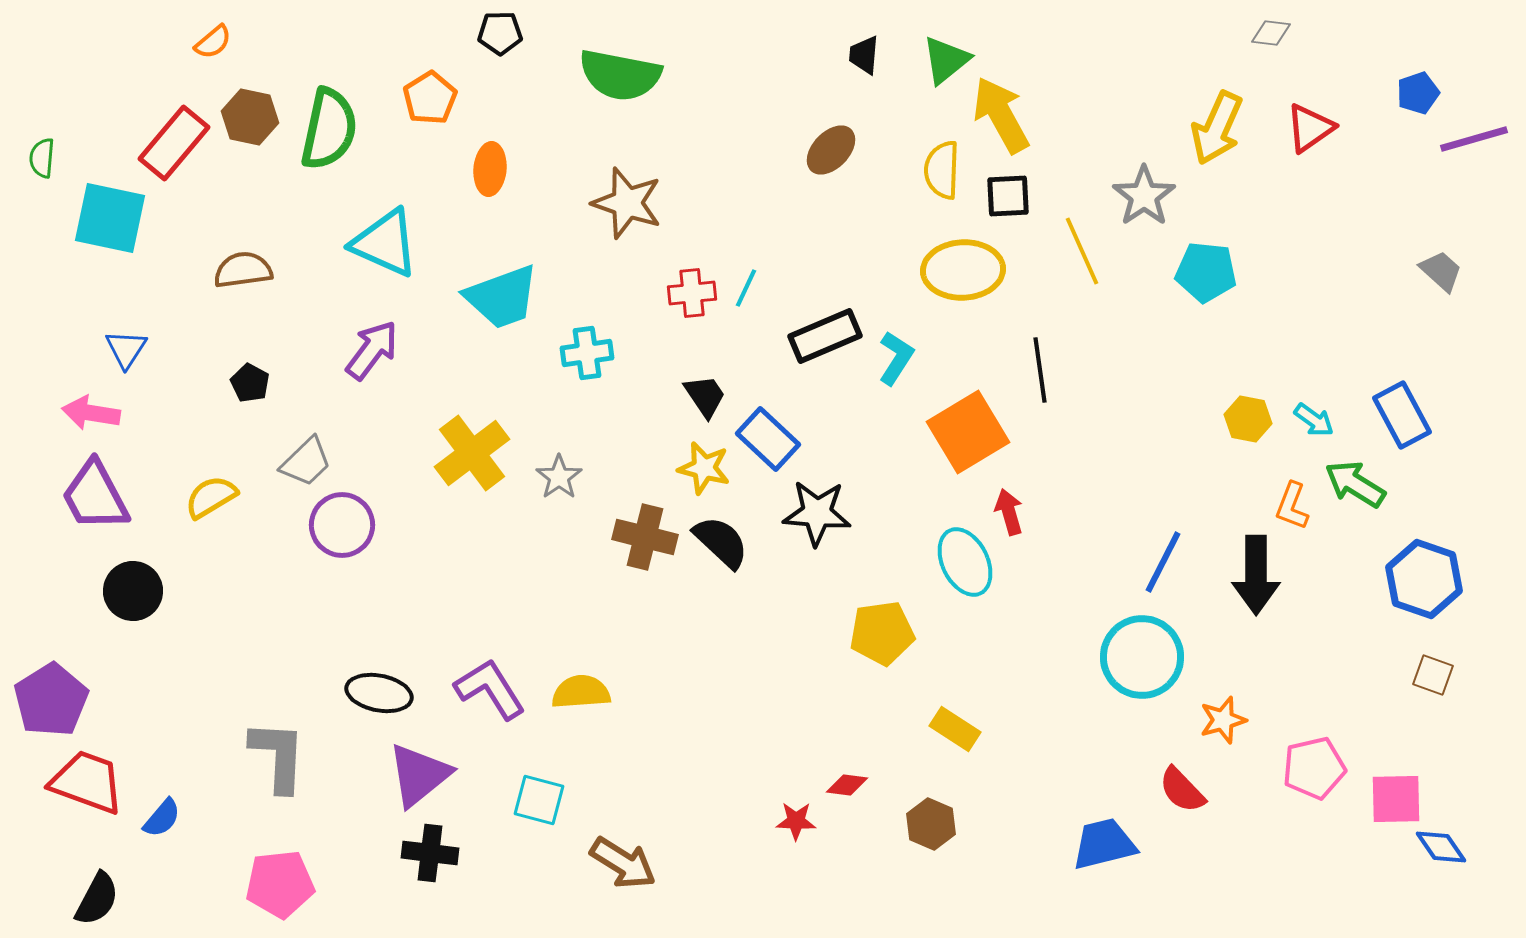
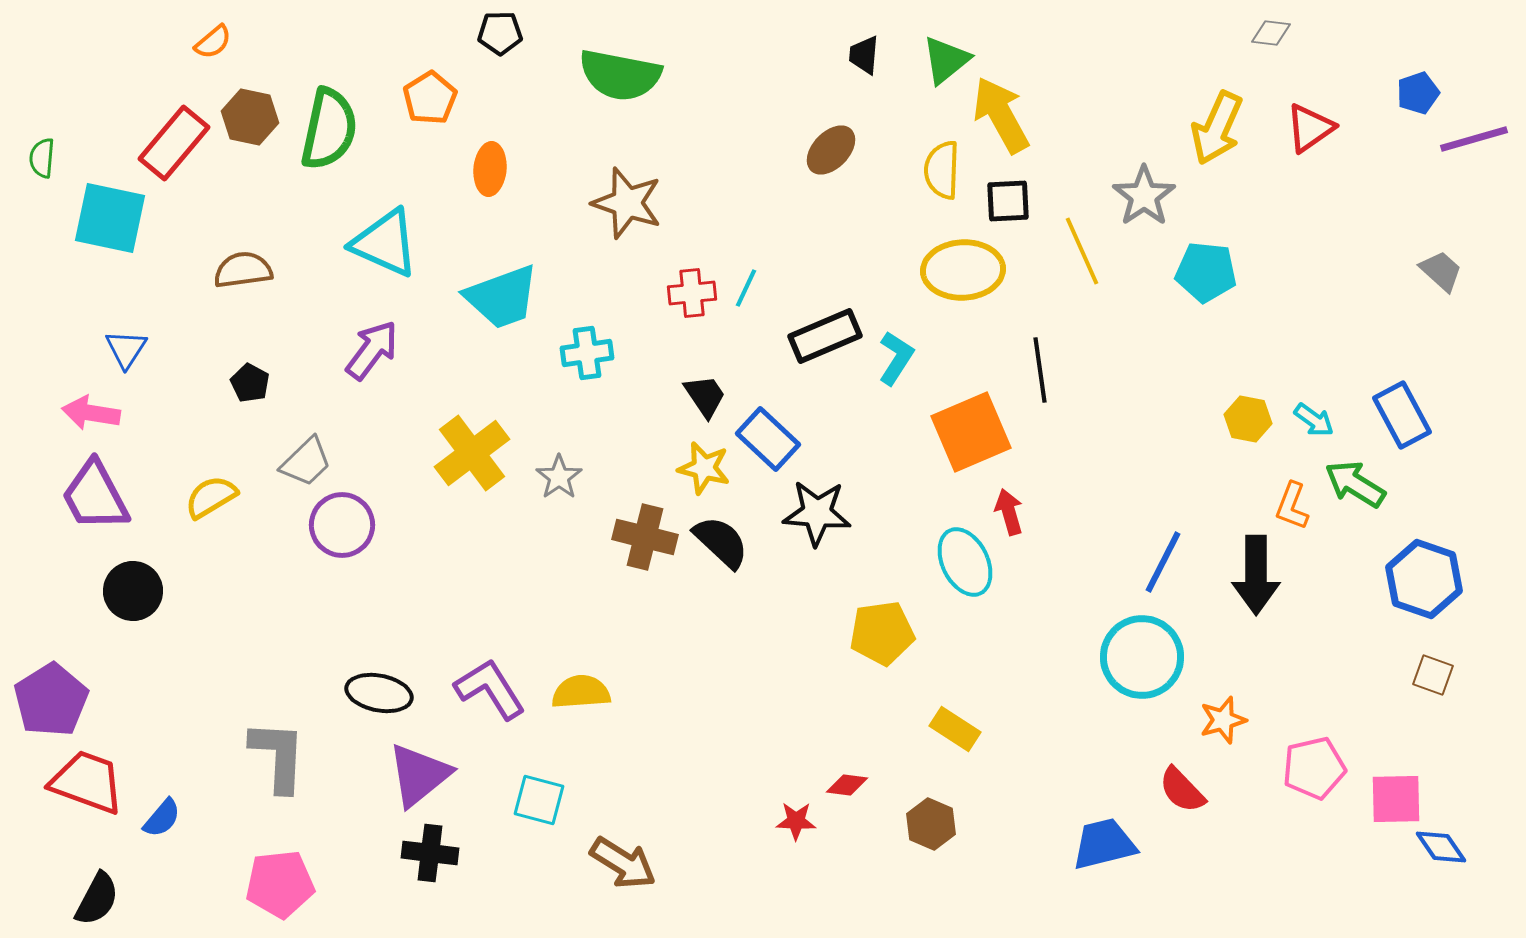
black square at (1008, 196): moved 5 px down
orange square at (968, 432): moved 3 px right; rotated 8 degrees clockwise
